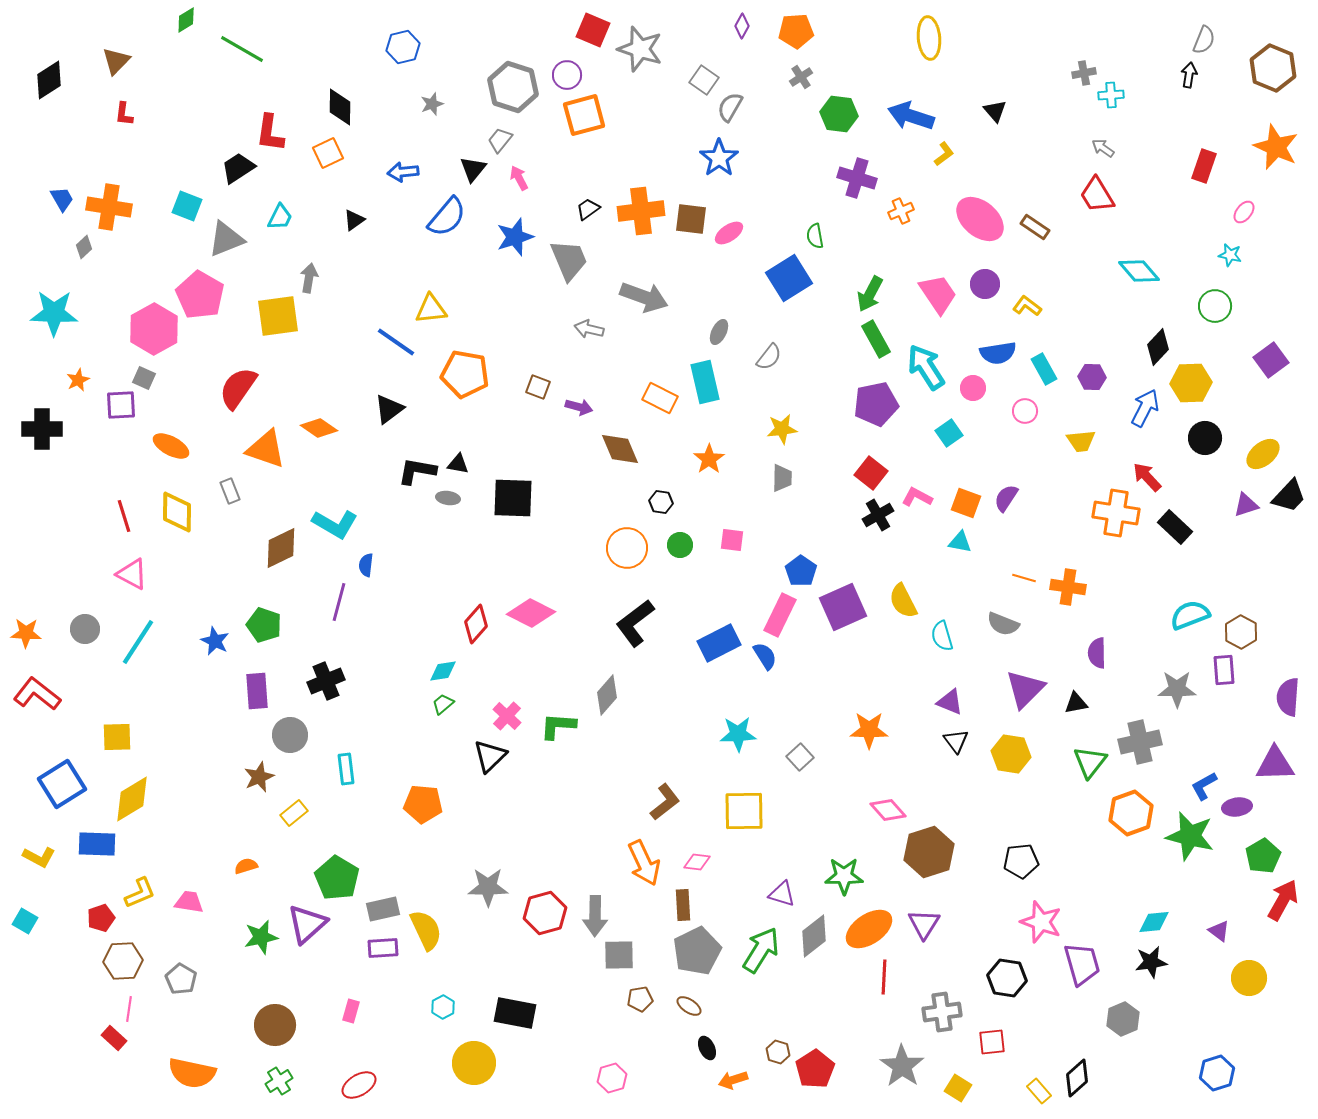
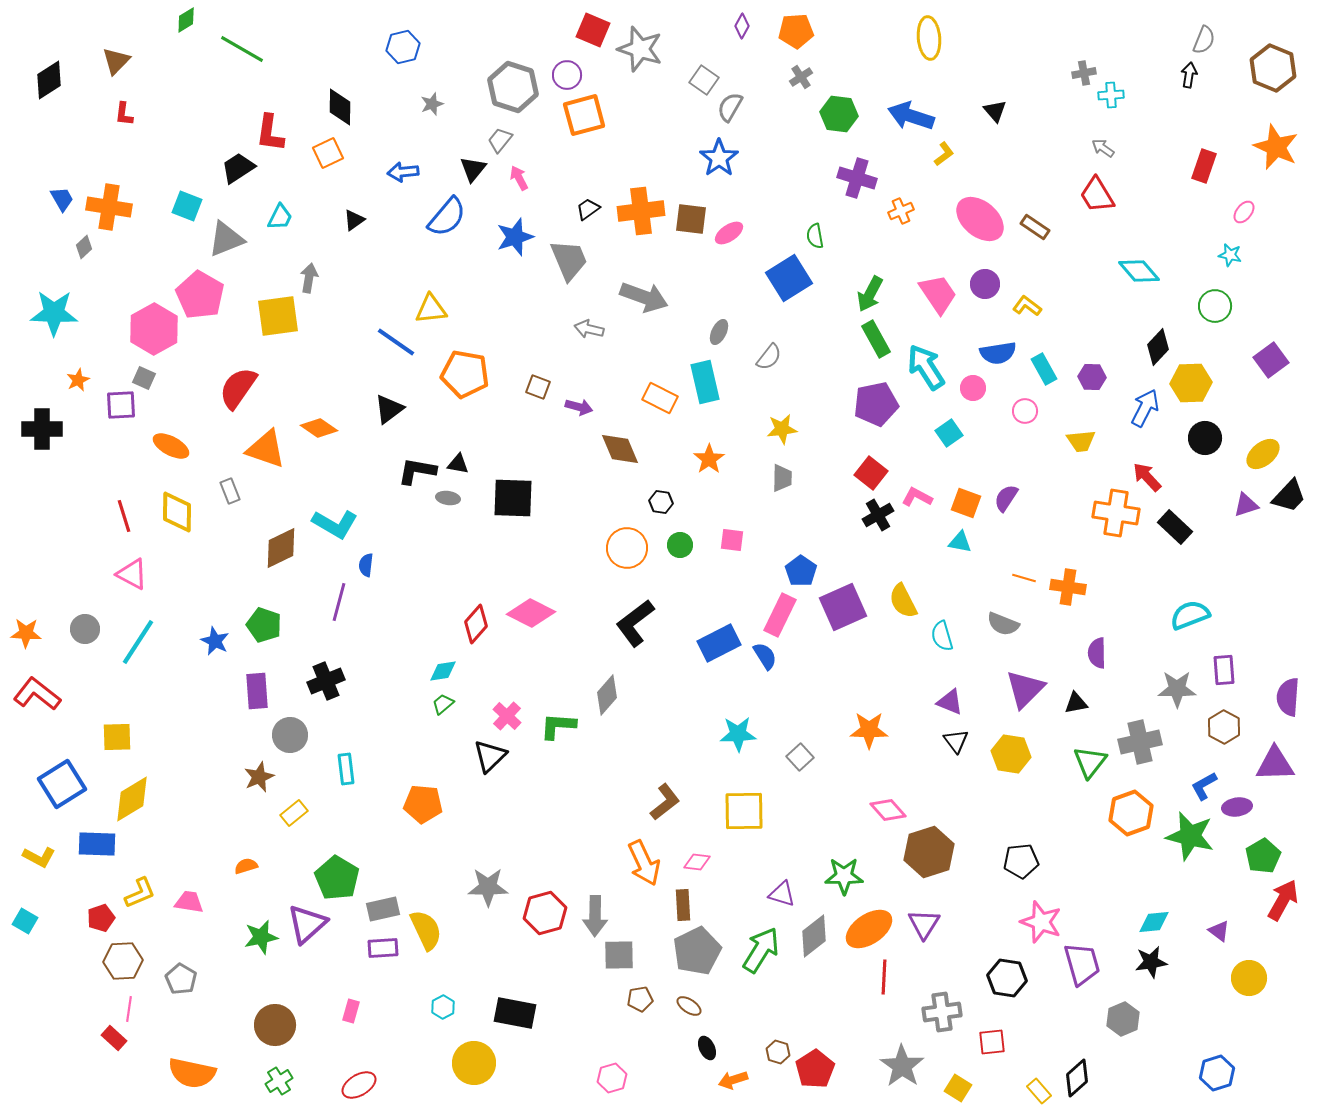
brown hexagon at (1241, 632): moved 17 px left, 95 px down
